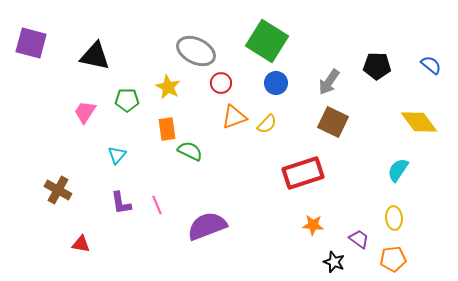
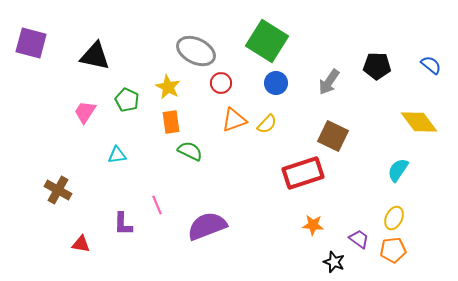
green pentagon: rotated 25 degrees clockwise
orange triangle: moved 3 px down
brown square: moved 14 px down
orange rectangle: moved 4 px right, 7 px up
cyan triangle: rotated 42 degrees clockwise
purple L-shape: moved 2 px right, 21 px down; rotated 10 degrees clockwise
yellow ellipse: rotated 30 degrees clockwise
orange pentagon: moved 9 px up
